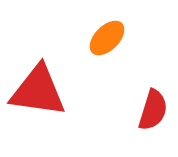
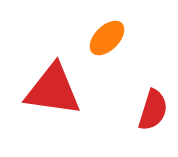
red triangle: moved 15 px right, 1 px up
